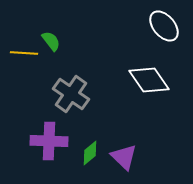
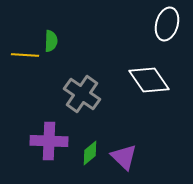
white ellipse: moved 3 px right, 2 px up; rotated 56 degrees clockwise
green semicircle: rotated 40 degrees clockwise
yellow line: moved 1 px right, 2 px down
gray cross: moved 11 px right
